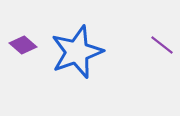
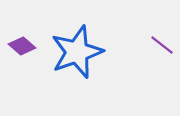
purple diamond: moved 1 px left, 1 px down
